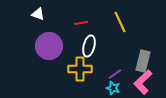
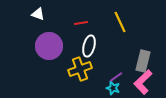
yellow cross: rotated 20 degrees counterclockwise
purple line: moved 1 px right, 3 px down
